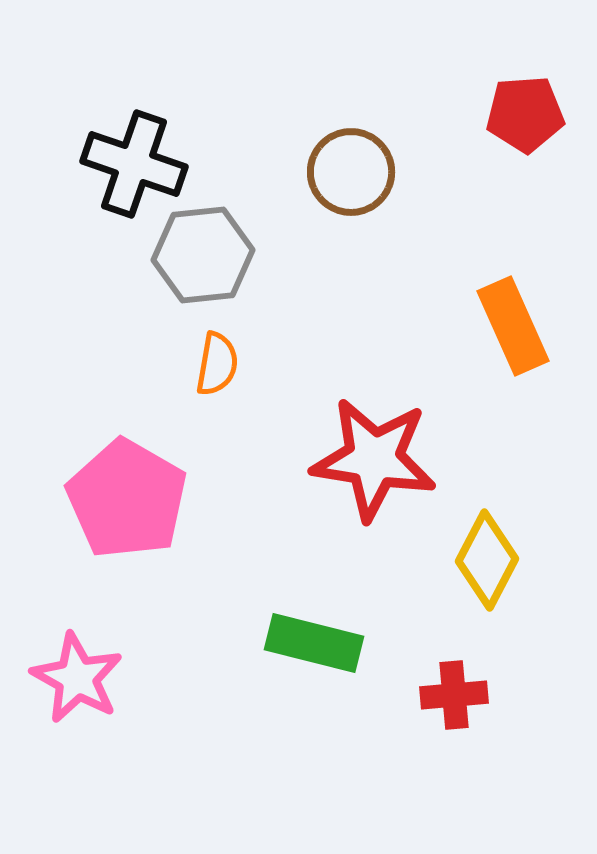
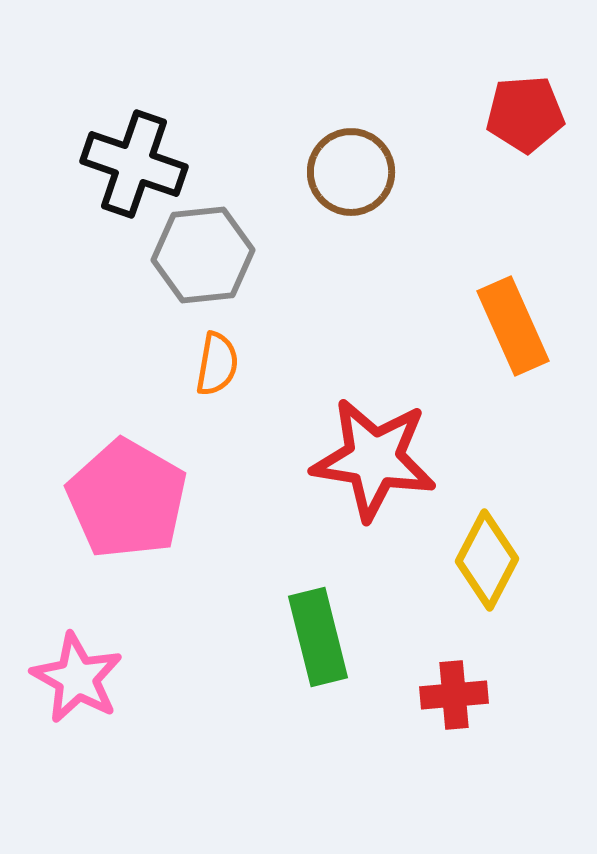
green rectangle: moved 4 px right, 6 px up; rotated 62 degrees clockwise
